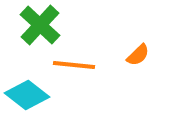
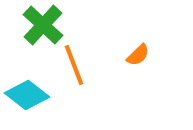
green cross: moved 3 px right
orange line: rotated 63 degrees clockwise
